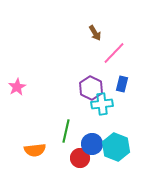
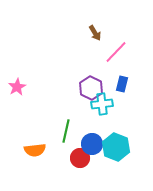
pink line: moved 2 px right, 1 px up
